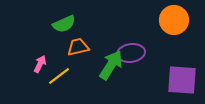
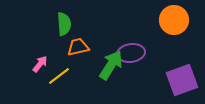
green semicircle: rotated 70 degrees counterclockwise
pink arrow: rotated 12 degrees clockwise
purple square: rotated 24 degrees counterclockwise
